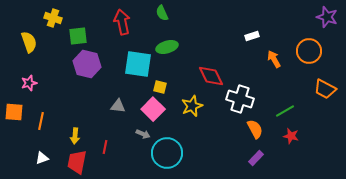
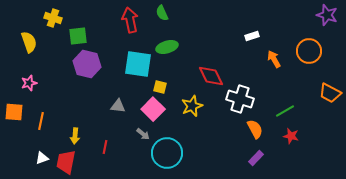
purple star: moved 2 px up
red arrow: moved 8 px right, 2 px up
orange trapezoid: moved 5 px right, 4 px down
gray arrow: rotated 16 degrees clockwise
red trapezoid: moved 11 px left
